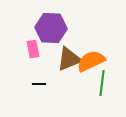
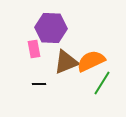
pink rectangle: moved 1 px right
brown triangle: moved 3 px left, 3 px down
green line: rotated 25 degrees clockwise
